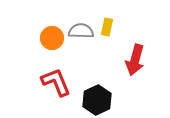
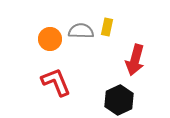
orange circle: moved 2 px left, 1 px down
black hexagon: moved 22 px right
